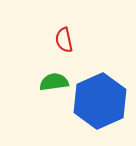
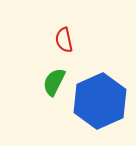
green semicircle: rotated 56 degrees counterclockwise
